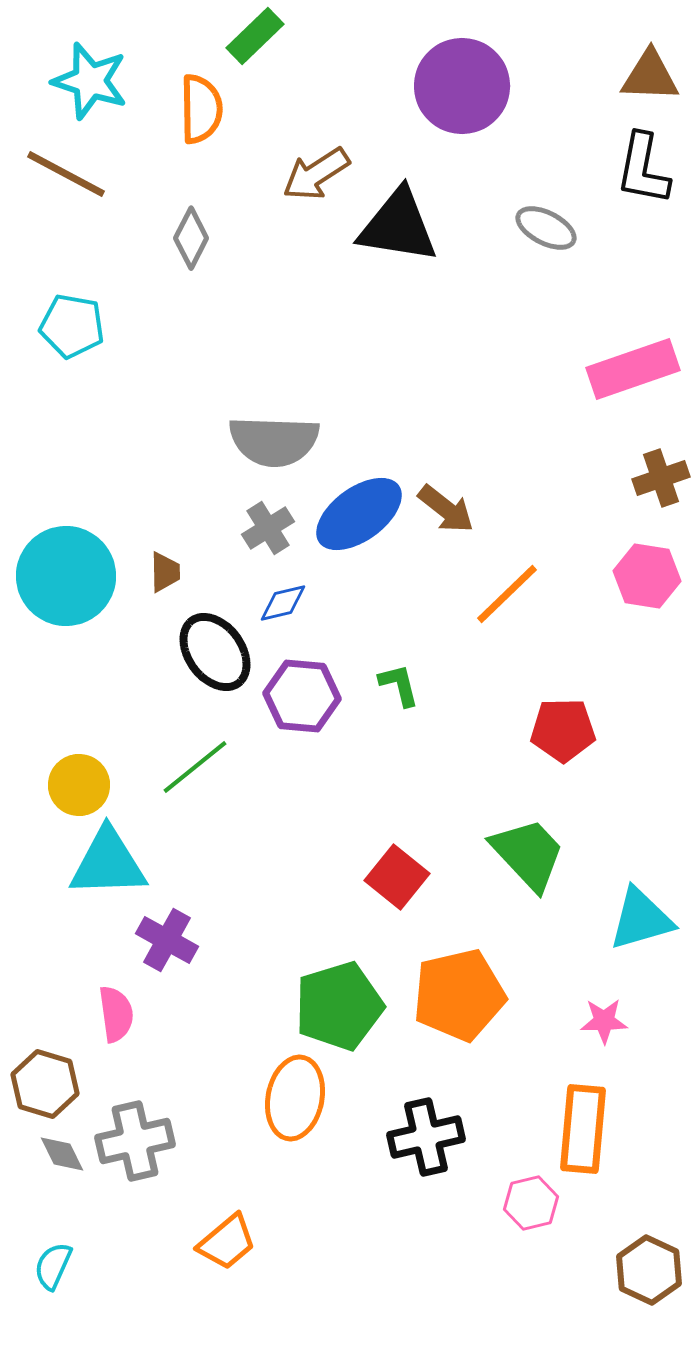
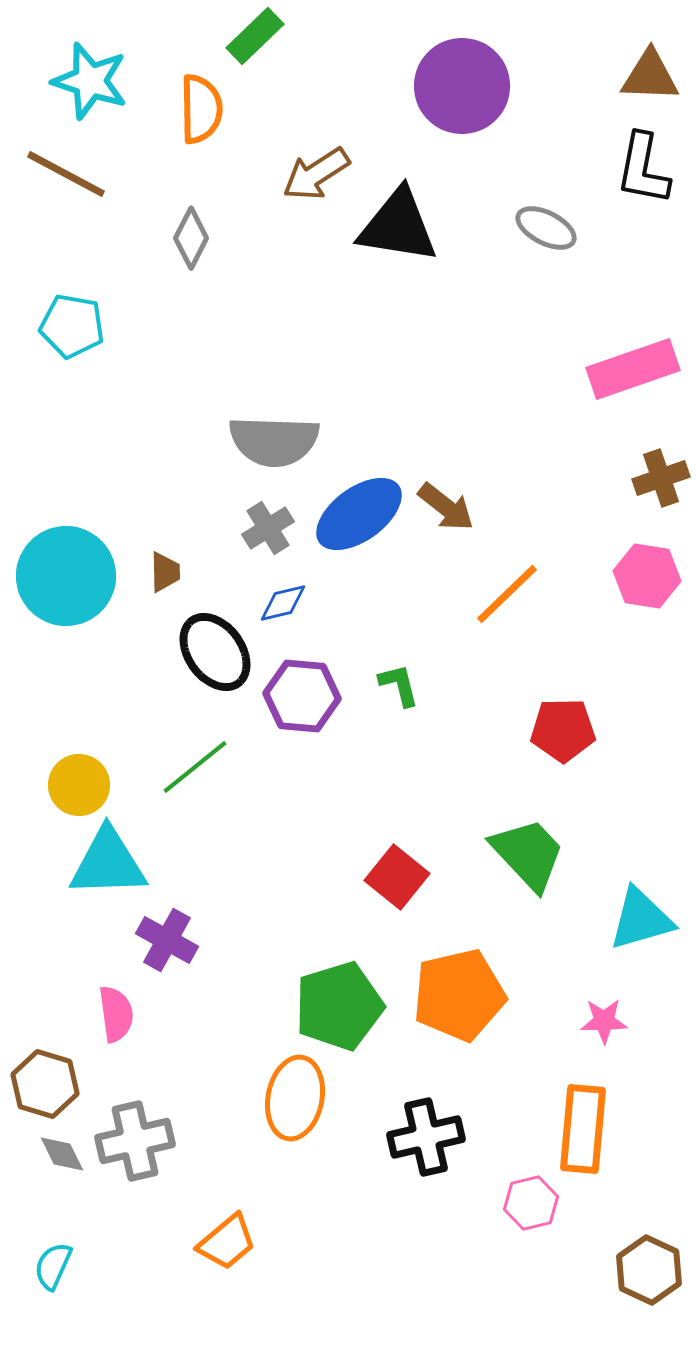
brown arrow at (446, 509): moved 2 px up
